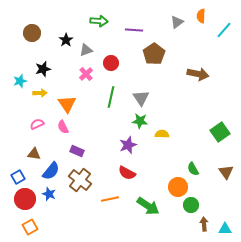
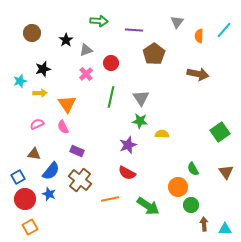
orange semicircle at (201, 16): moved 2 px left, 20 px down
gray triangle at (177, 22): rotated 16 degrees counterclockwise
